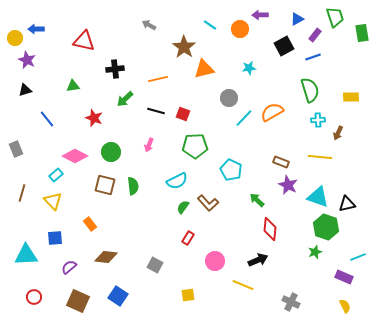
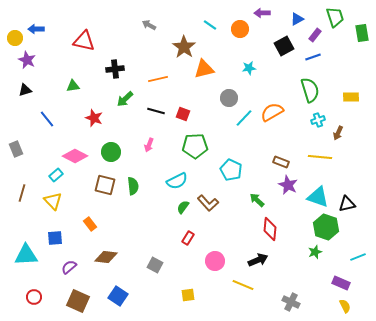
purple arrow at (260, 15): moved 2 px right, 2 px up
cyan cross at (318, 120): rotated 16 degrees counterclockwise
purple rectangle at (344, 277): moved 3 px left, 6 px down
